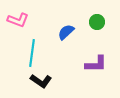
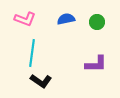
pink L-shape: moved 7 px right, 1 px up
blue semicircle: moved 13 px up; rotated 30 degrees clockwise
